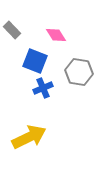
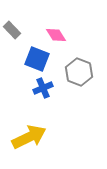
blue square: moved 2 px right, 2 px up
gray hexagon: rotated 12 degrees clockwise
